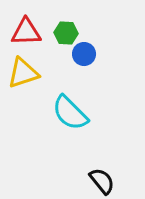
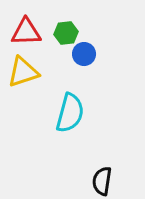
green hexagon: rotated 10 degrees counterclockwise
yellow triangle: moved 1 px up
cyan semicircle: rotated 120 degrees counterclockwise
black semicircle: rotated 132 degrees counterclockwise
